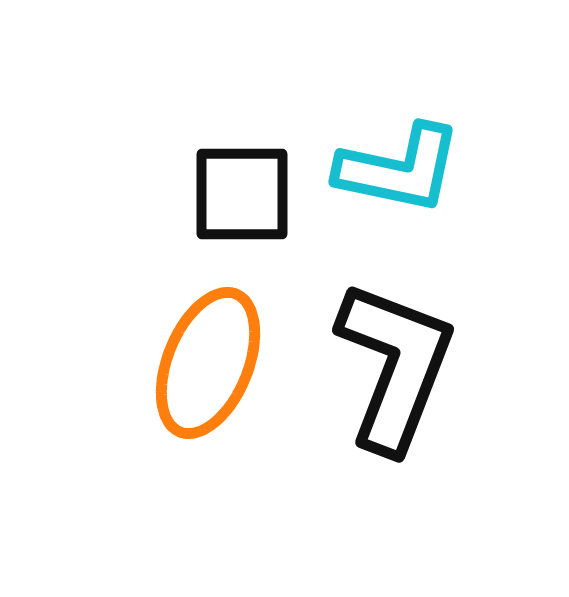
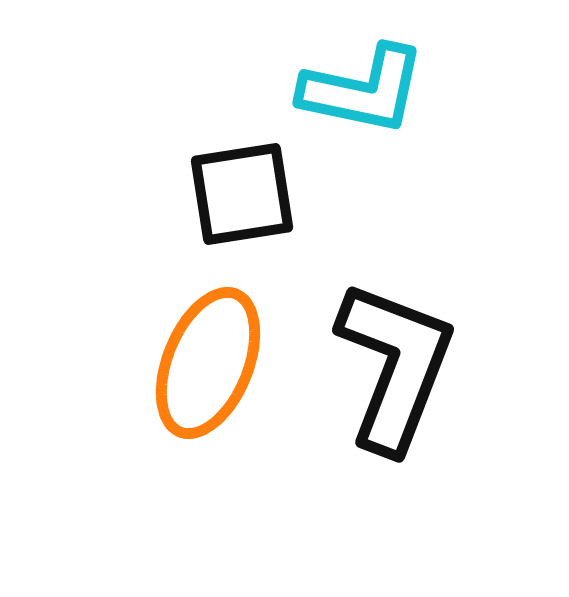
cyan L-shape: moved 36 px left, 79 px up
black square: rotated 9 degrees counterclockwise
